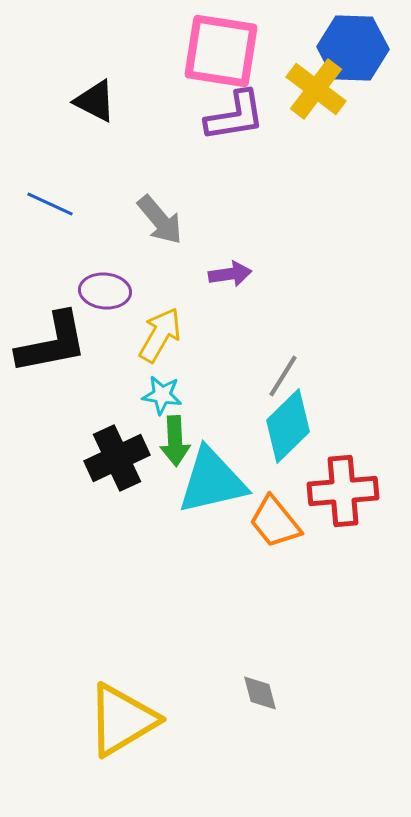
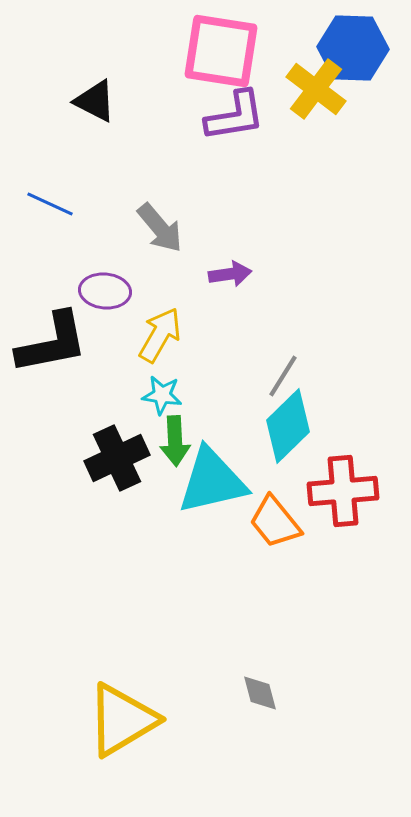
gray arrow: moved 8 px down
